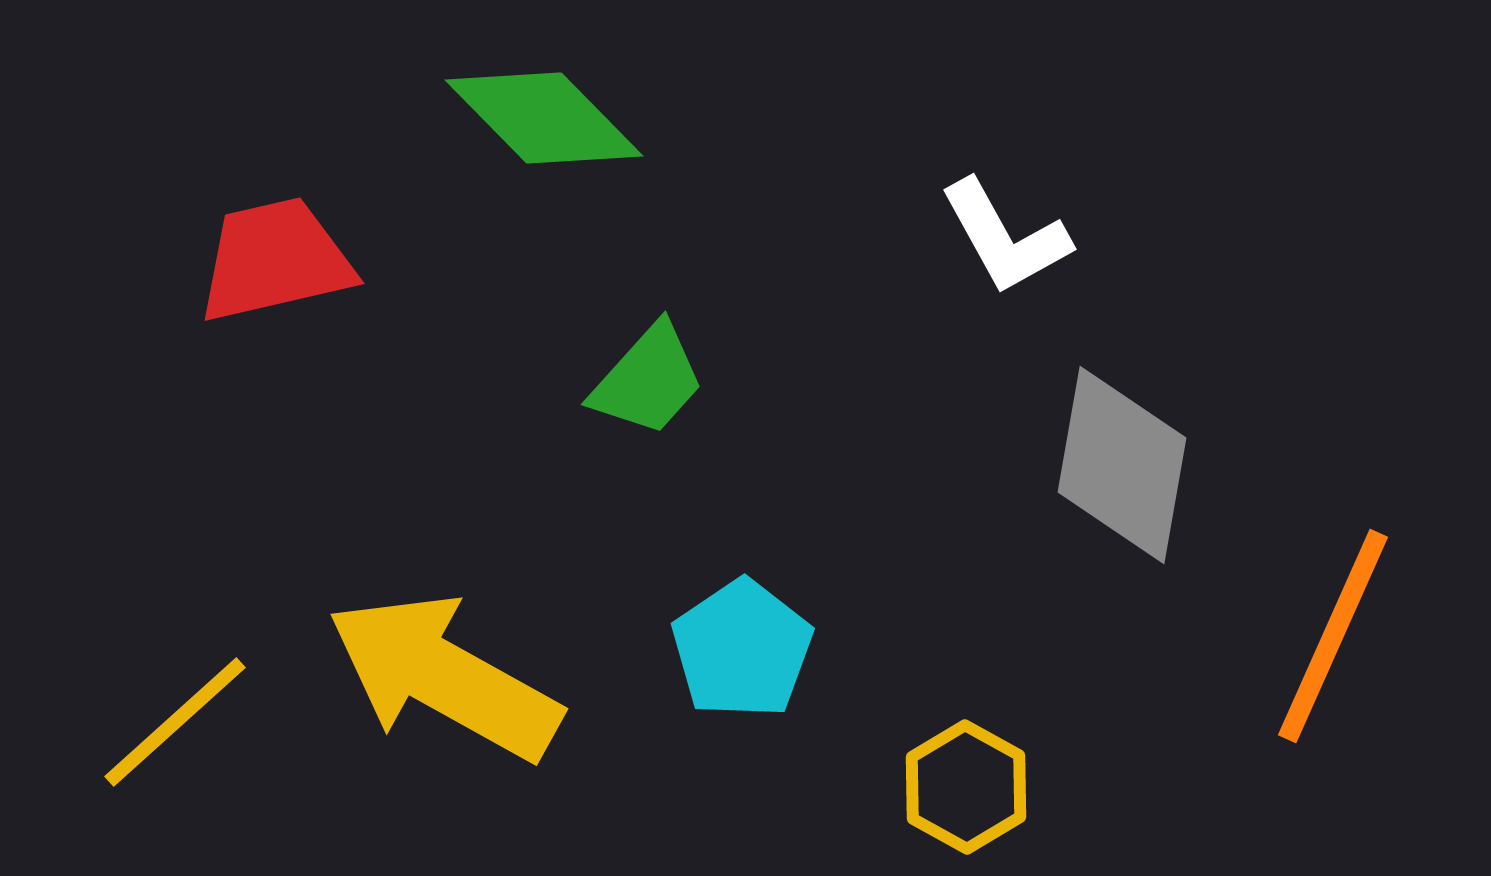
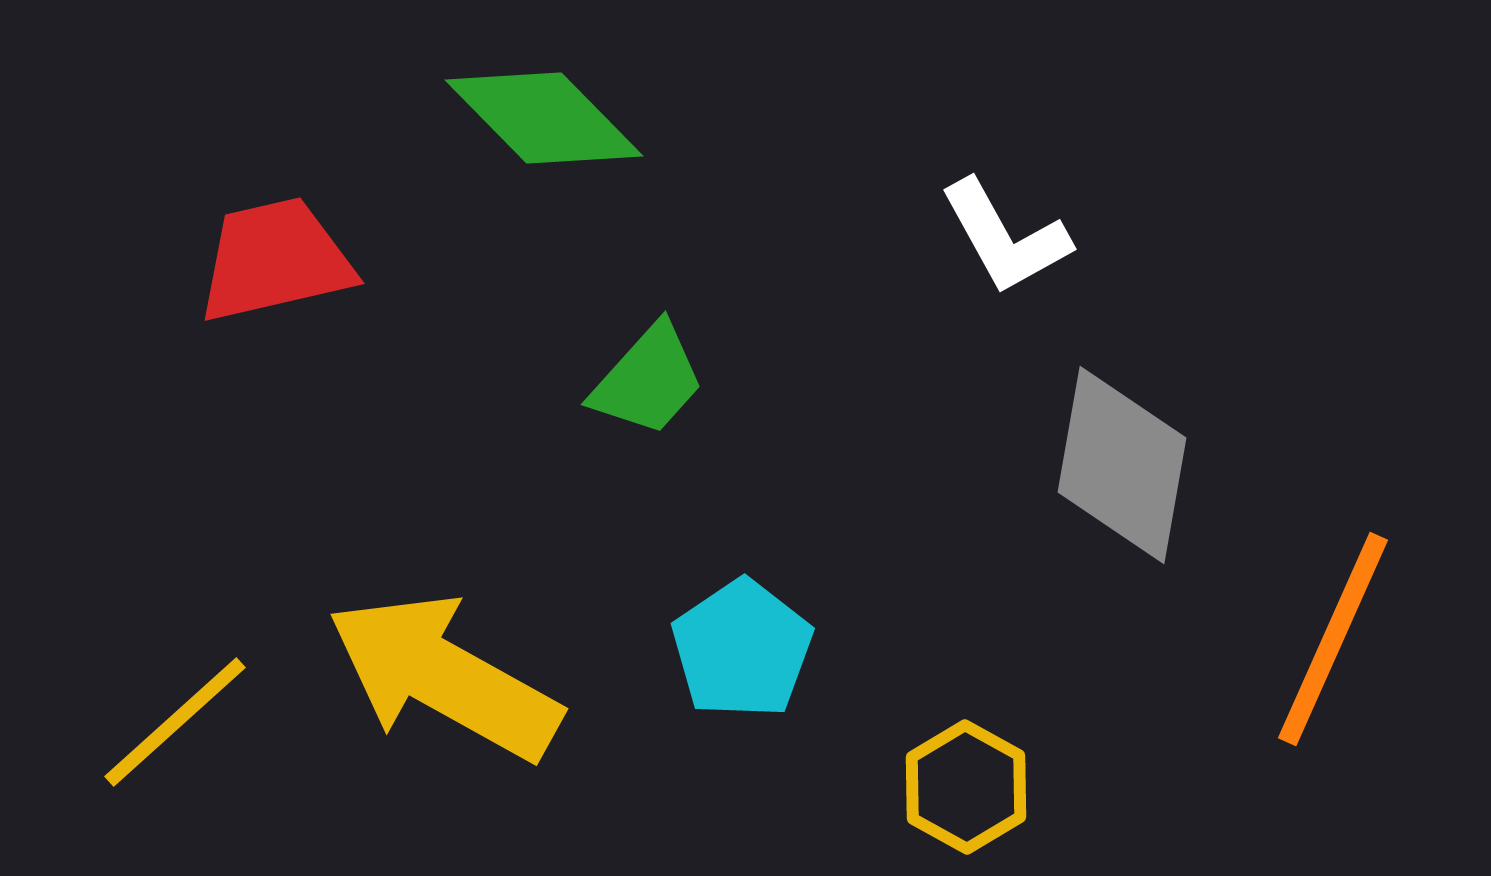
orange line: moved 3 px down
